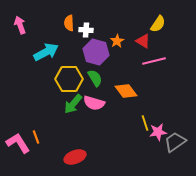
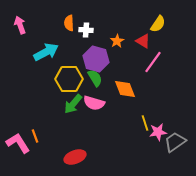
purple hexagon: moved 7 px down
pink line: moved 1 px left, 1 px down; rotated 40 degrees counterclockwise
orange diamond: moved 1 px left, 2 px up; rotated 15 degrees clockwise
orange line: moved 1 px left, 1 px up
